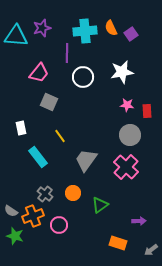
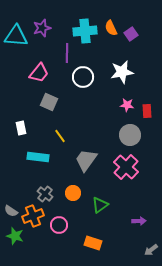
cyan rectangle: rotated 45 degrees counterclockwise
orange rectangle: moved 25 px left
